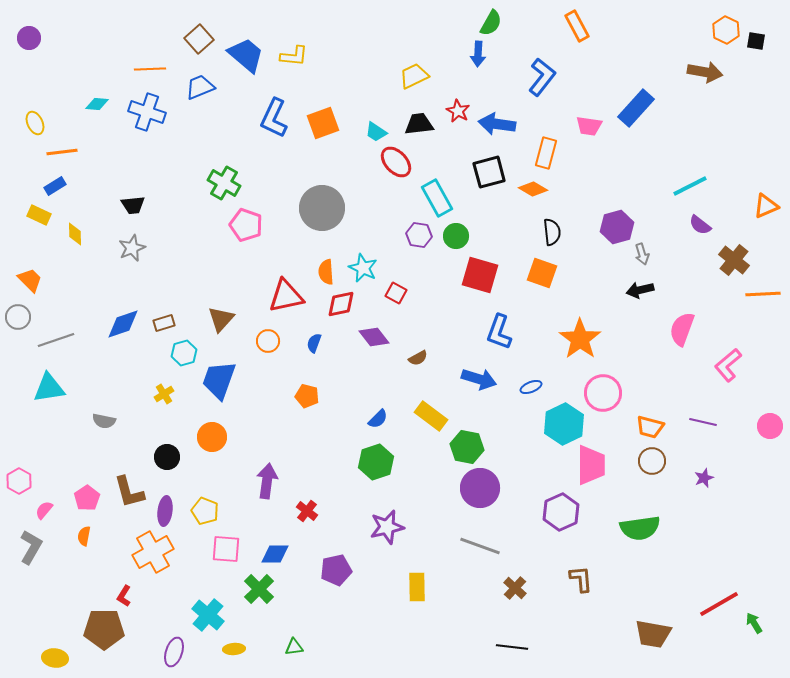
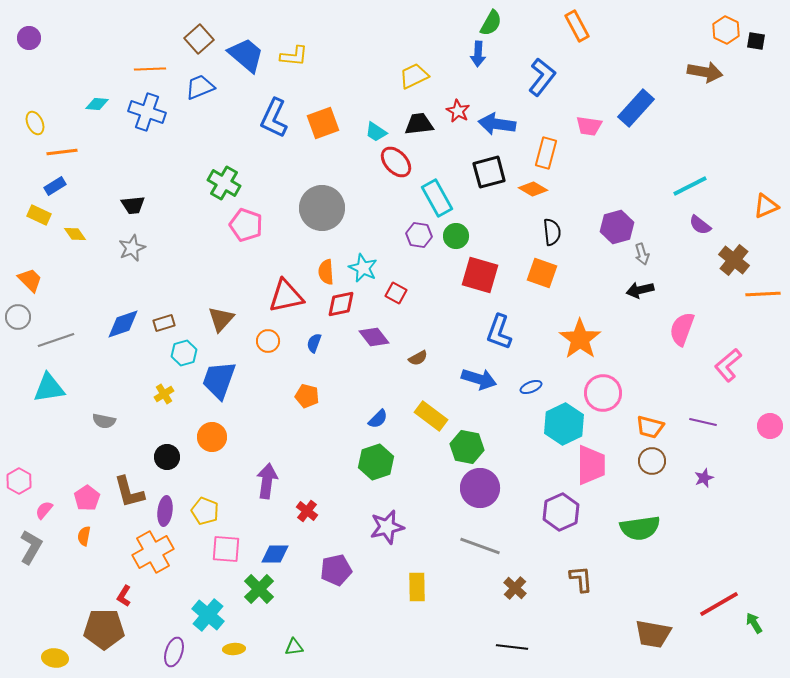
yellow diamond at (75, 234): rotated 35 degrees counterclockwise
